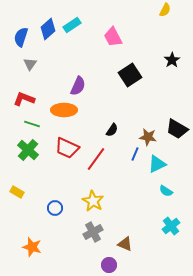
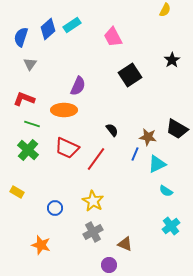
black semicircle: rotated 72 degrees counterclockwise
orange star: moved 9 px right, 2 px up
